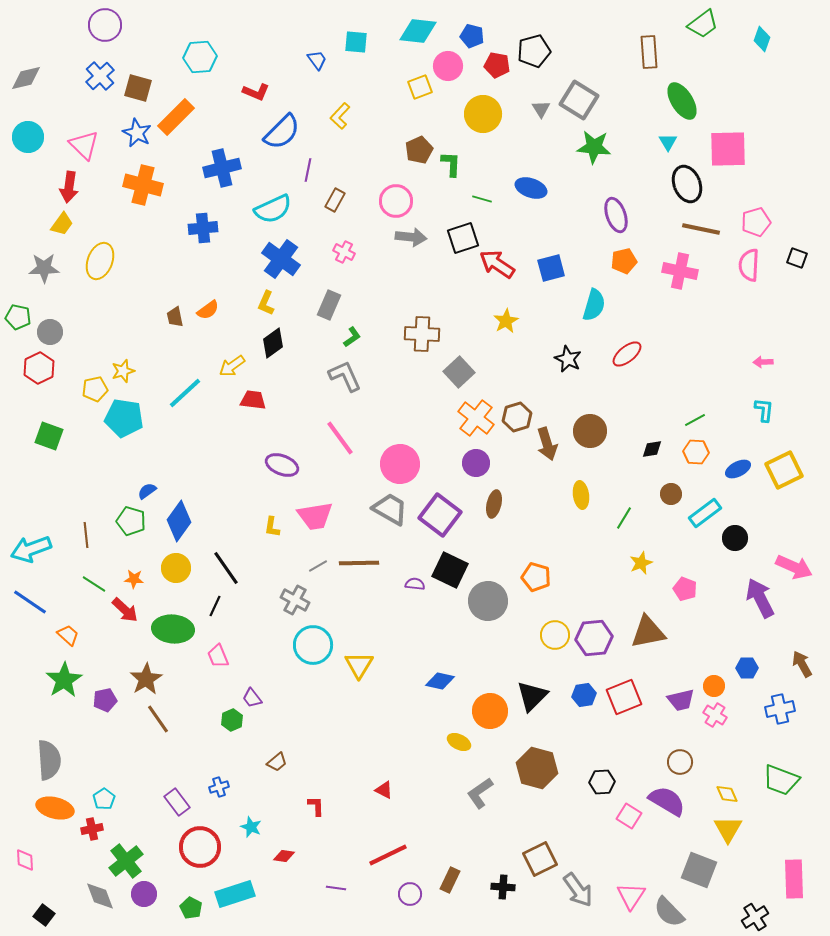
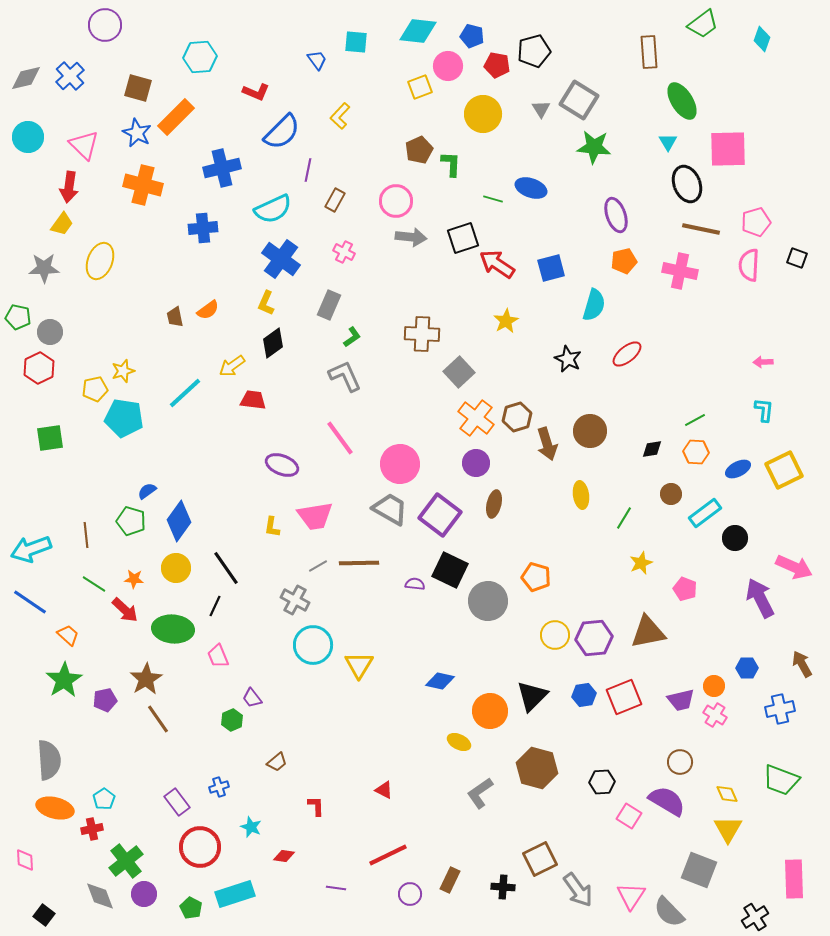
blue cross at (100, 76): moved 30 px left
green line at (482, 199): moved 11 px right
green square at (49, 436): moved 1 px right, 2 px down; rotated 28 degrees counterclockwise
